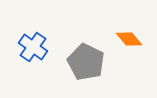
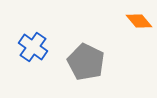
orange diamond: moved 10 px right, 18 px up
